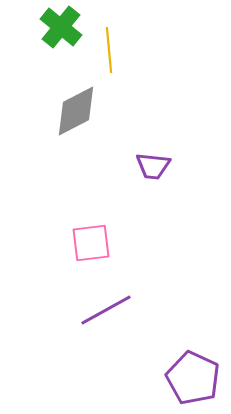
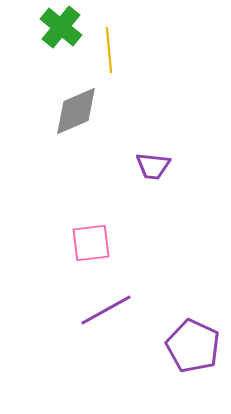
gray diamond: rotated 4 degrees clockwise
purple pentagon: moved 32 px up
